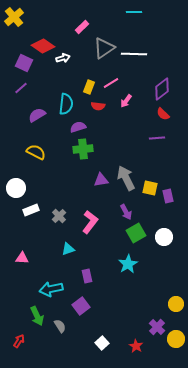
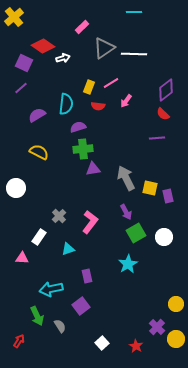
purple diamond at (162, 89): moved 4 px right, 1 px down
yellow semicircle at (36, 152): moved 3 px right
purple triangle at (101, 180): moved 8 px left, 11 px up
white rectangle at (31, 210): moved 8 px right, 27 px down; rotated 35 degrees counterclockwise
